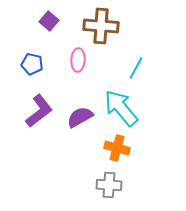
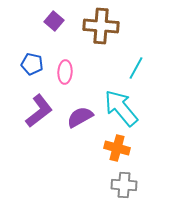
purple square: moved 5 px right
pink ellipse: moved 13 px left, 12 px down
gray cross: moved 15 px right
